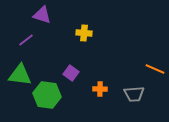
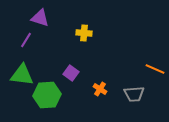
purple triangle: moved 2 px left, 3 px down
purple line: rotated 21 degrees counterclockwise
green triangle: moved 2 px right
orange cross: rotated 32 degrees clockwise
green hexagon: rotated 12 degrees counterclockwise
